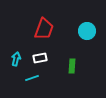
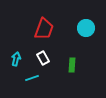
cyan circle: moved 1 px left, 3 px up
white rectangle: moved 3 px right; rotated 72 degrees clockwise
green rectangle: moved 1 px up
